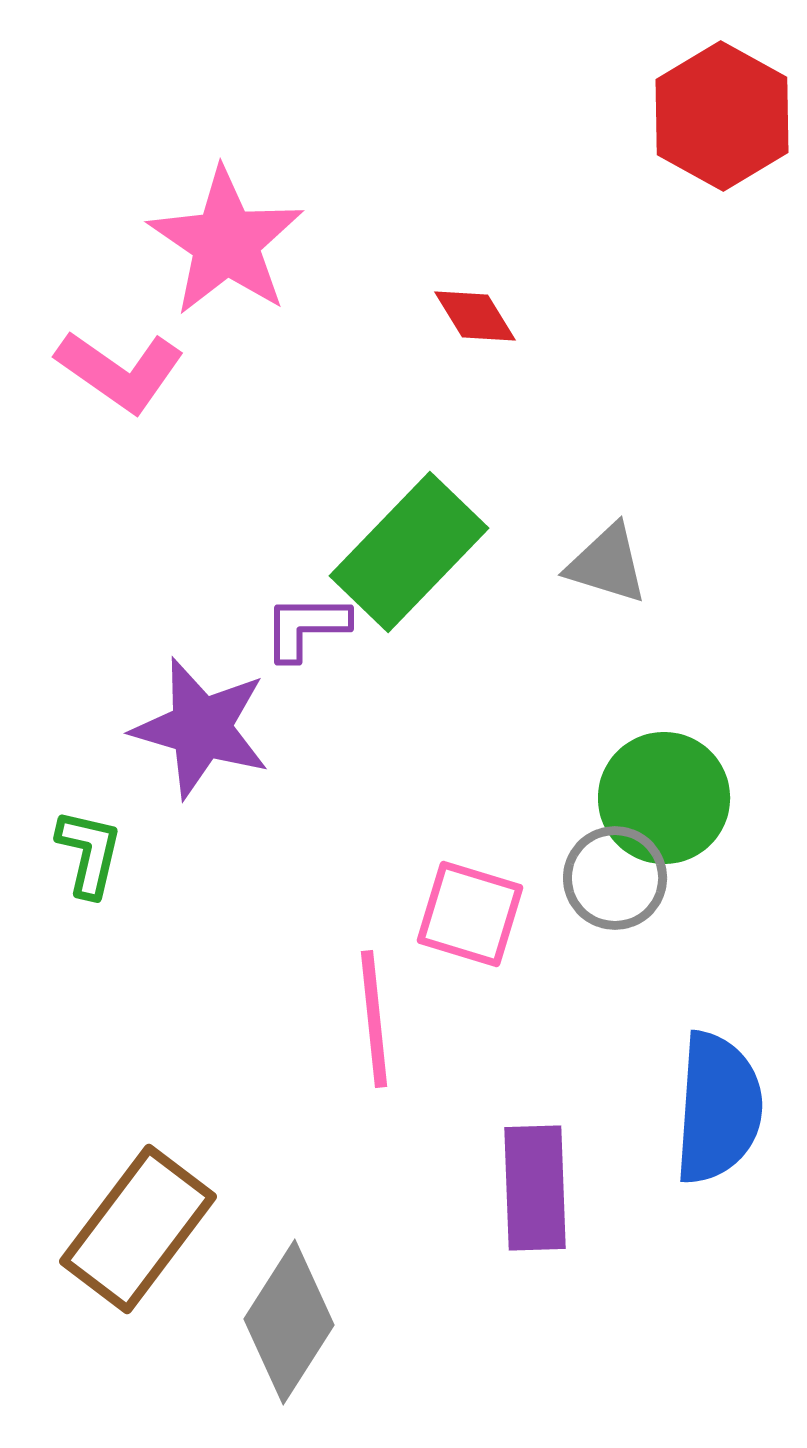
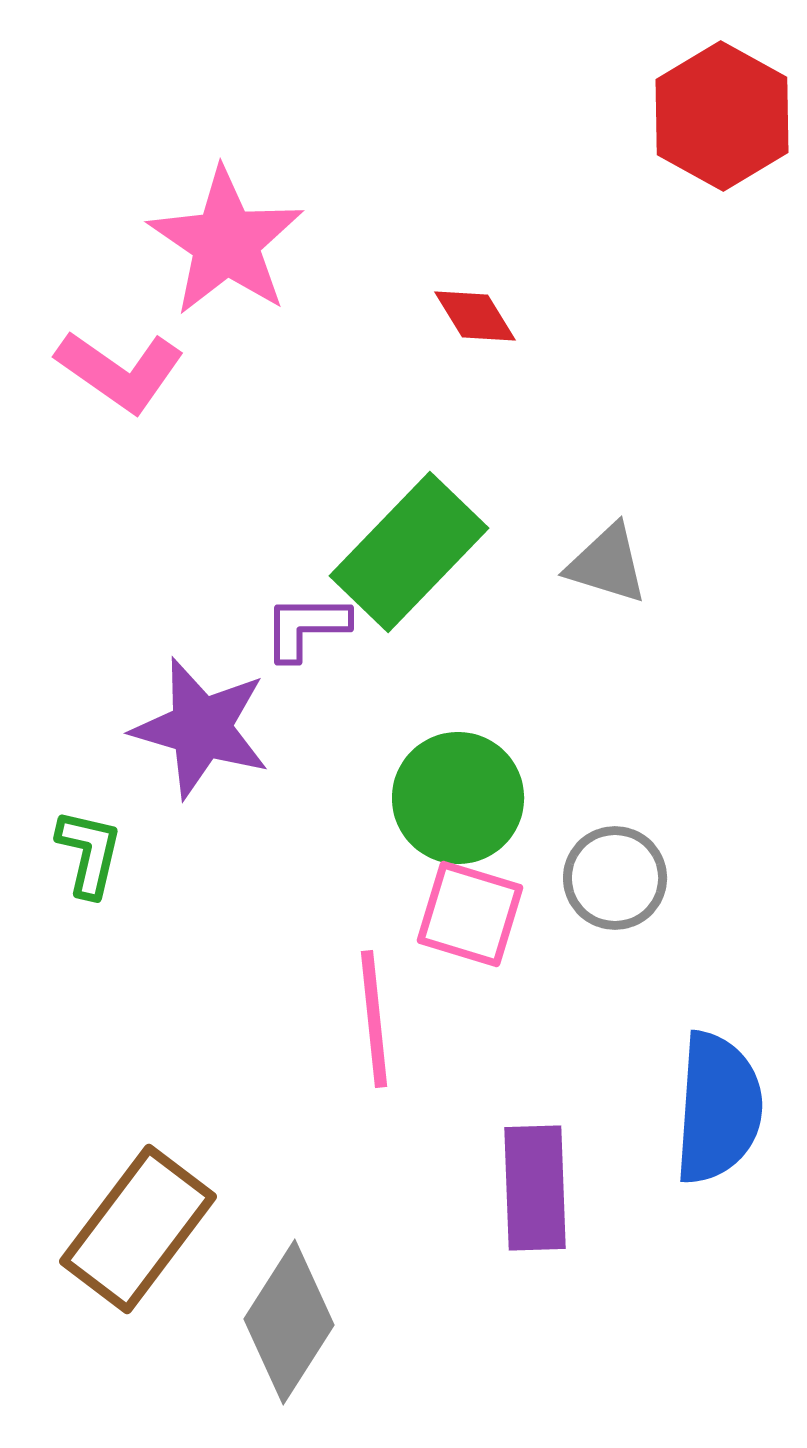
green circle: moved 206 px left
